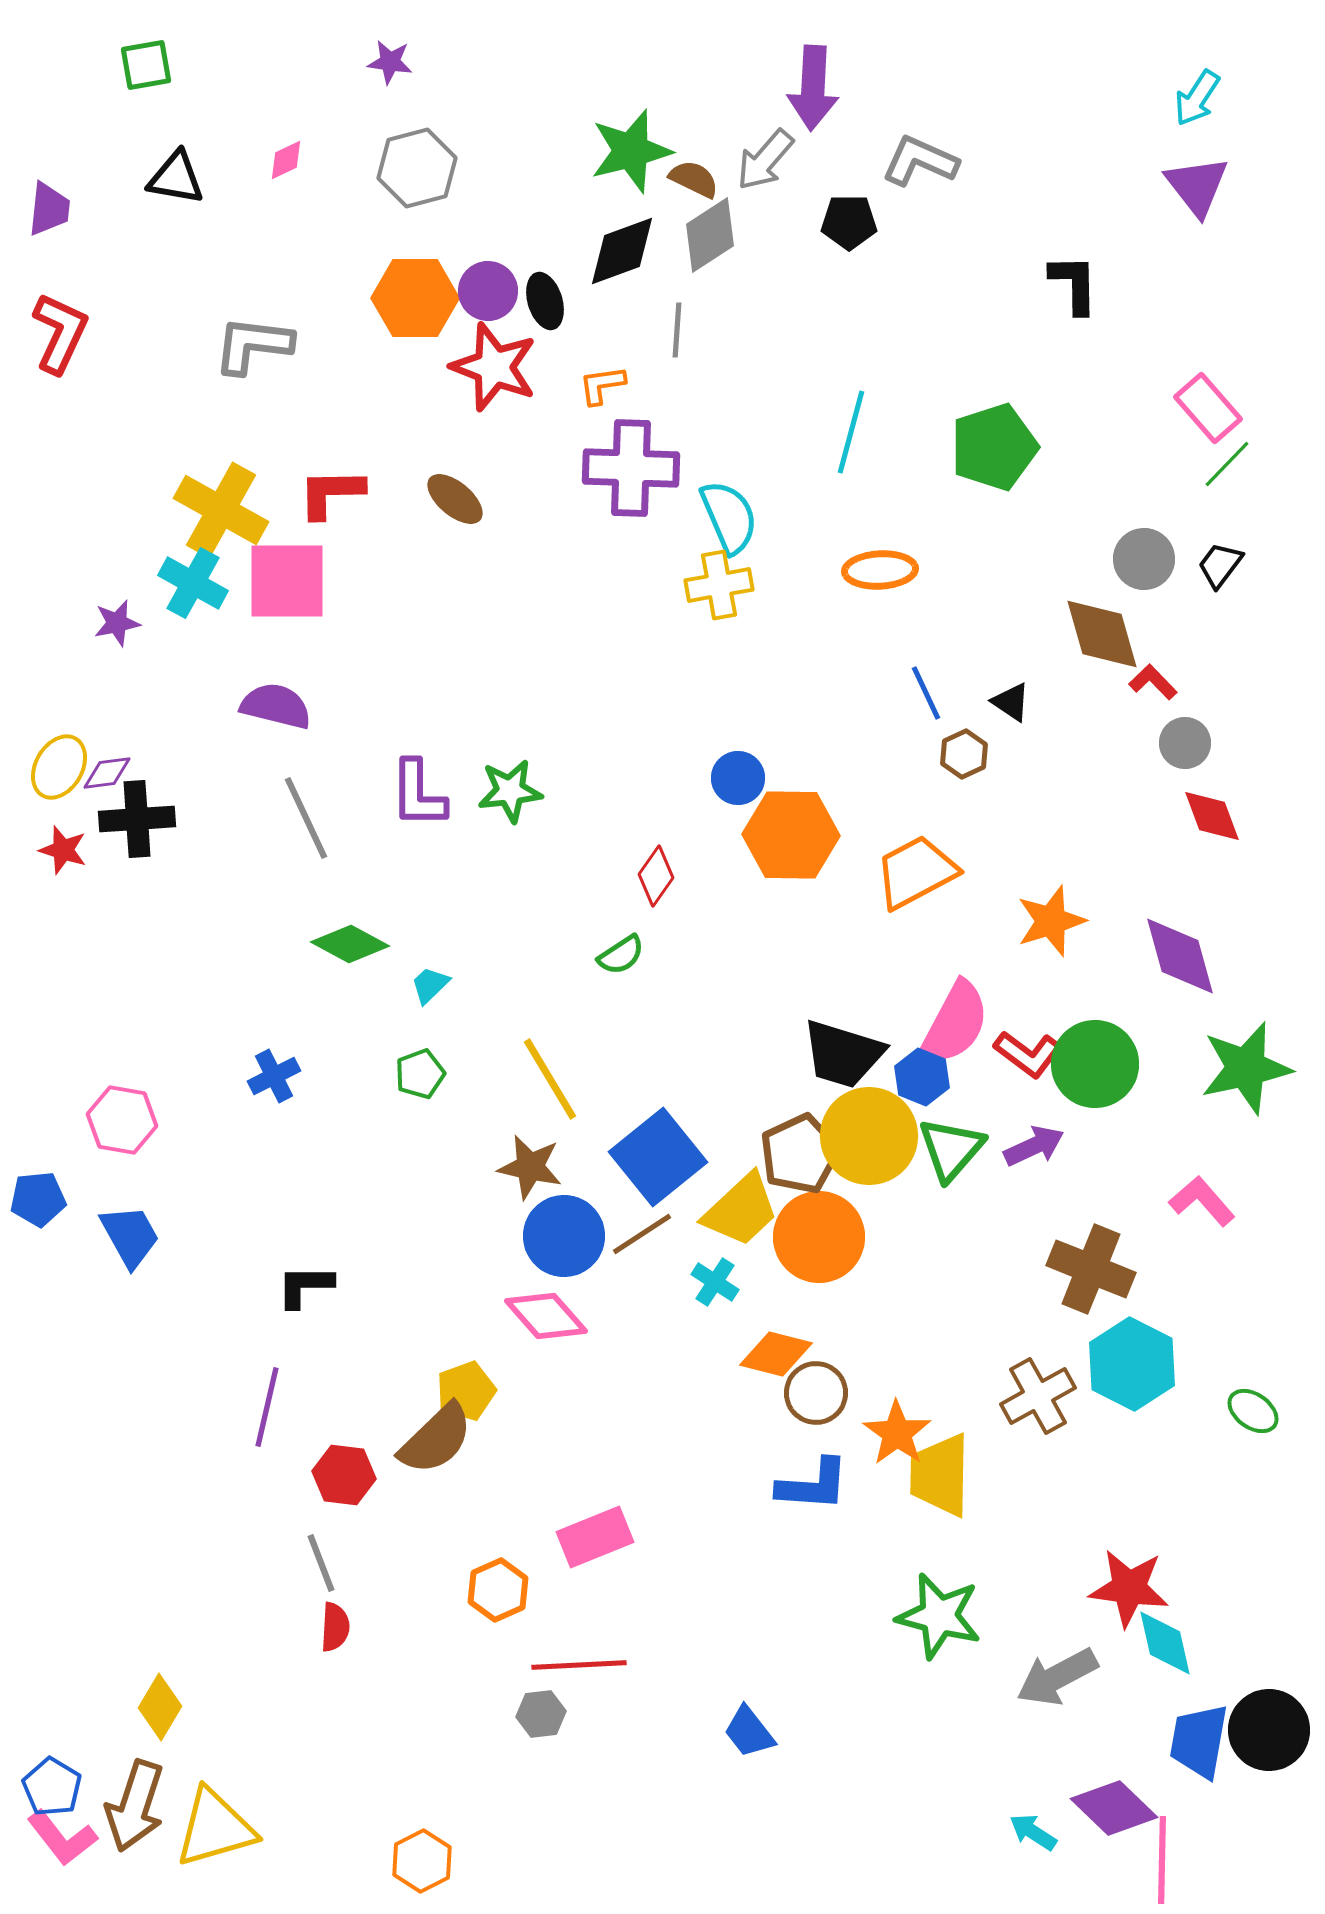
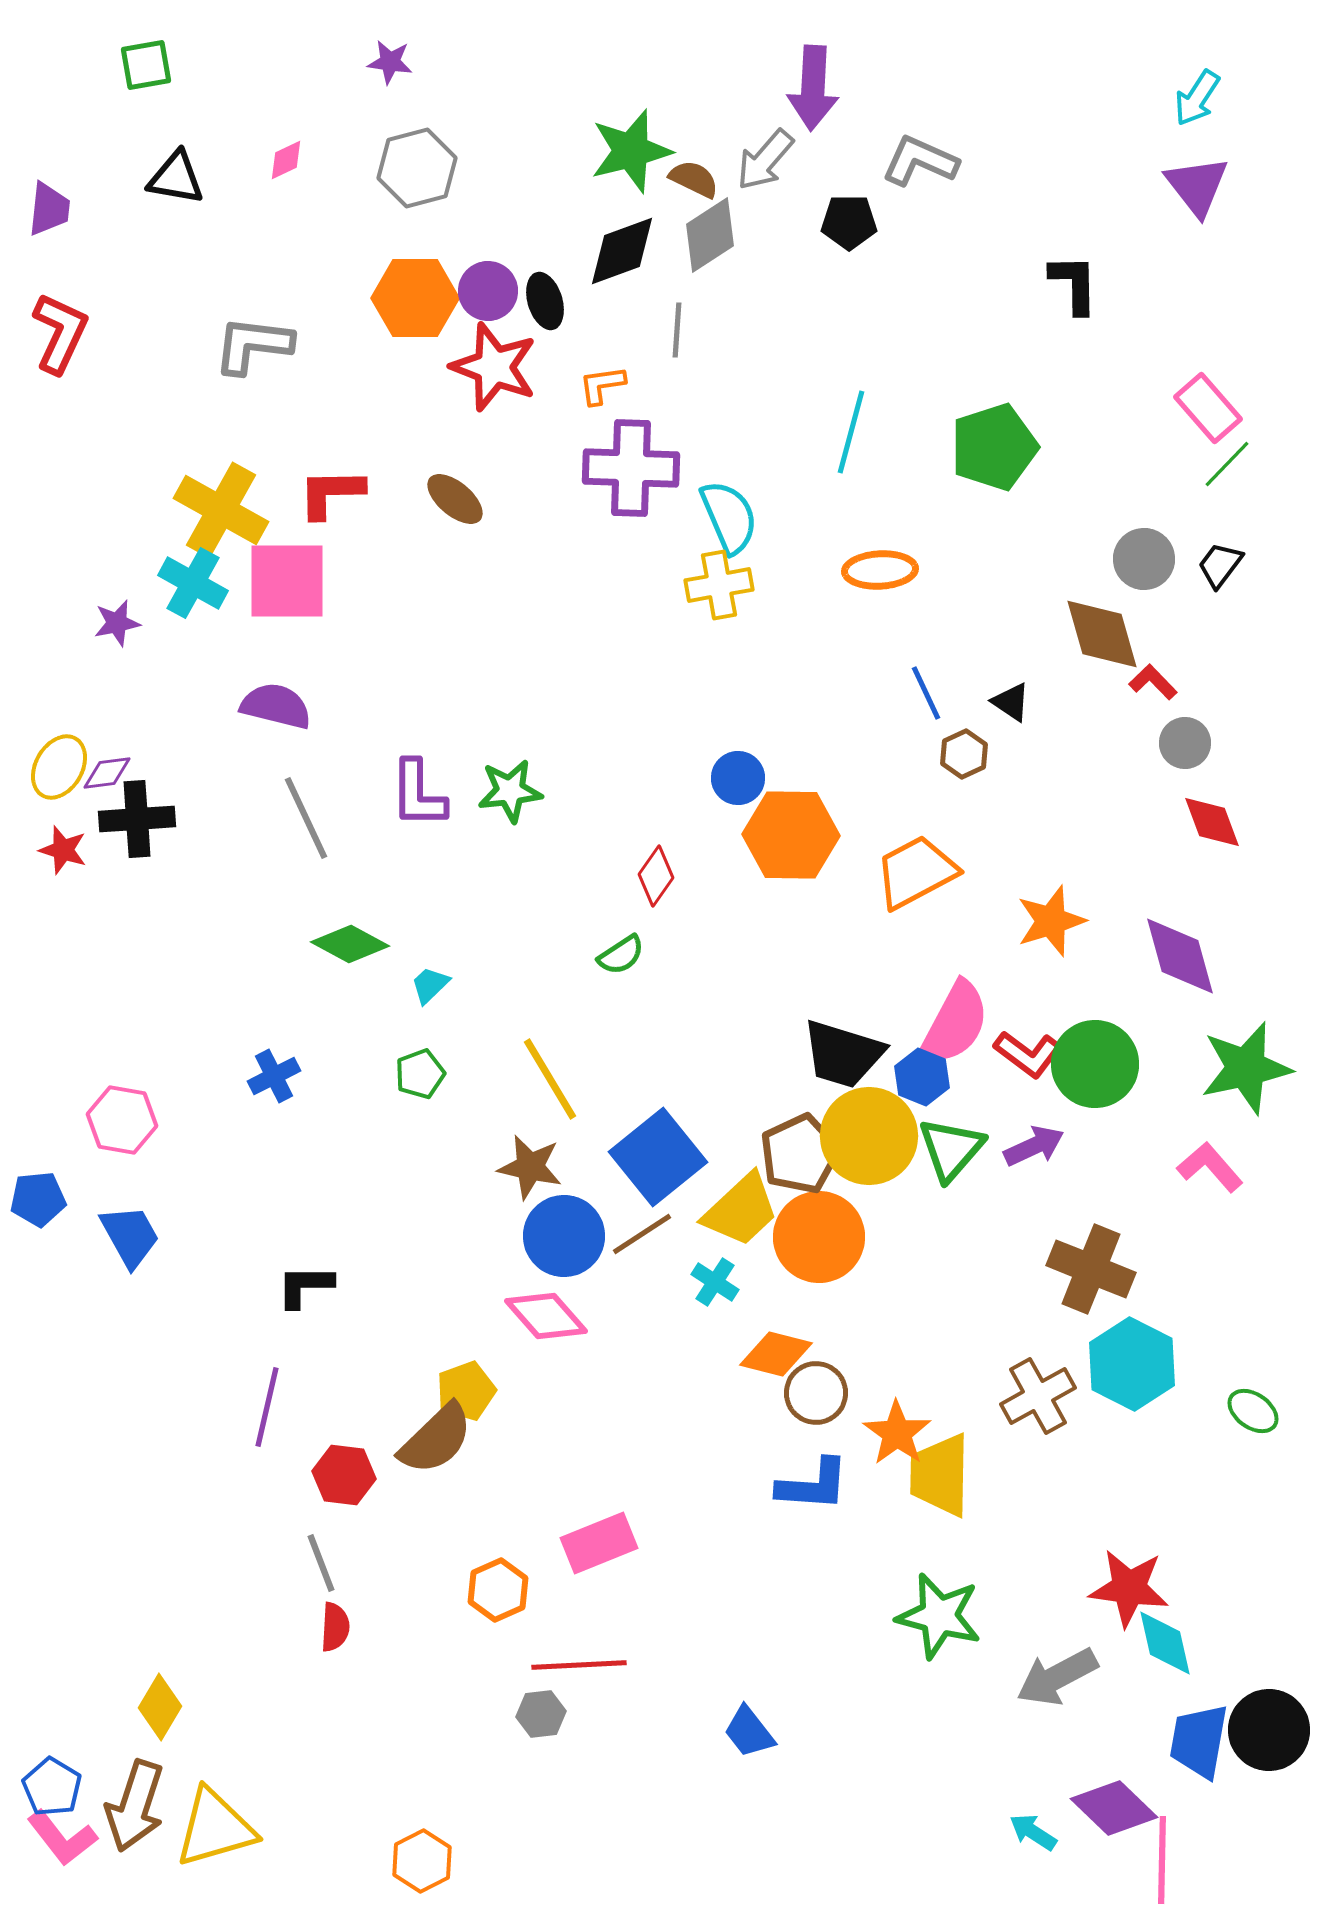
red diamond at (1212, 816): moved 6 px down
pink L-shape at (1202, 1201): moved 8 px right, 34 px up
pink rectangle at (595, 1537): moved 4 px right, 6 px down
